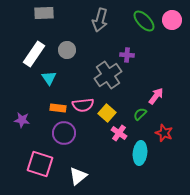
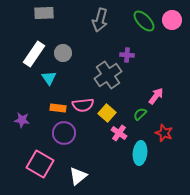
gray circle: moved 4 px left, 3 px down
pink square: rotated 12 degrees clockwise
